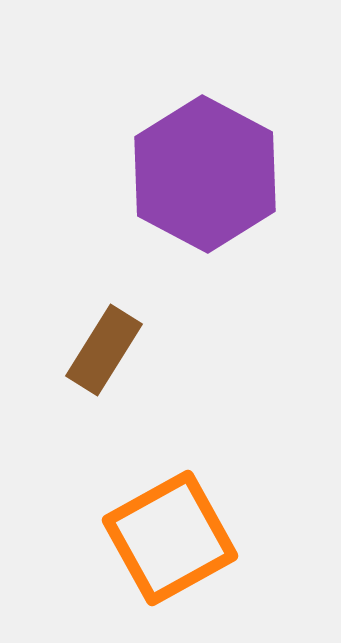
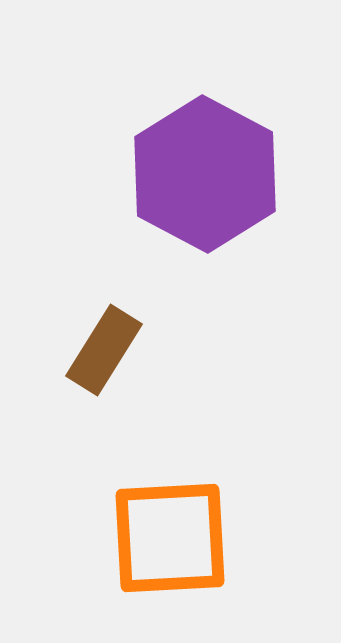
orange square: rotated 26 degrees clockwise
